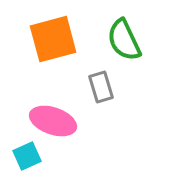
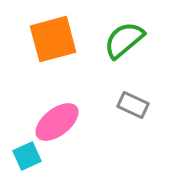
green semicircle: rotated 75 degrees clockwise
gray rectangle: moved 32 px right, 18 px down; rotated 48 degrees counterclockwise
pink ellipse: moved 4 px right, 1 px down; rotated 57 degrees counterclockwise
